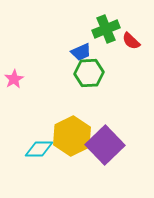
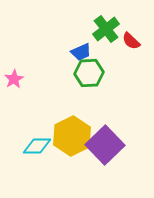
green cross: rotated 16 degrees counterclockwise
cyan diamond: moved 2 px left, 3 px up
